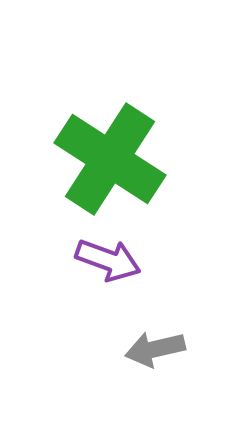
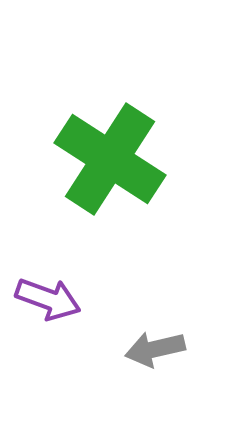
purple arrow: moved 60 px left, 39 px down
